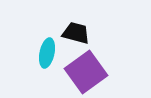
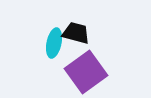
cyan ellipse: moved 7 px right, 10 px up
